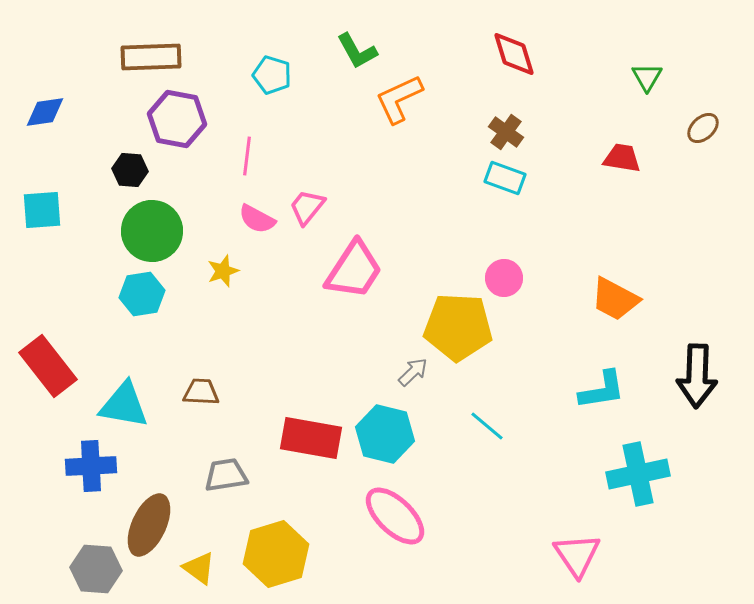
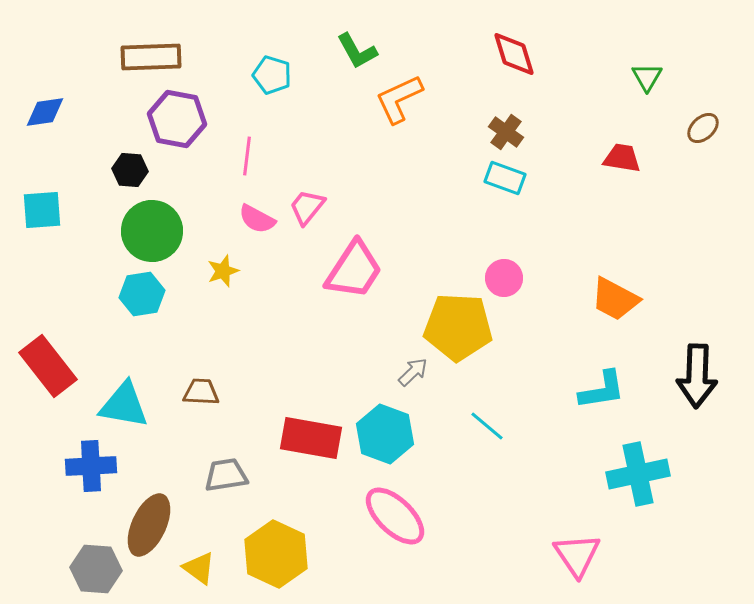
cyan hexagon at (385, 434): rotated 6 degrees clockwise
yellow hexagon at (276, 554): rotated 18 degrees counterclockwise
